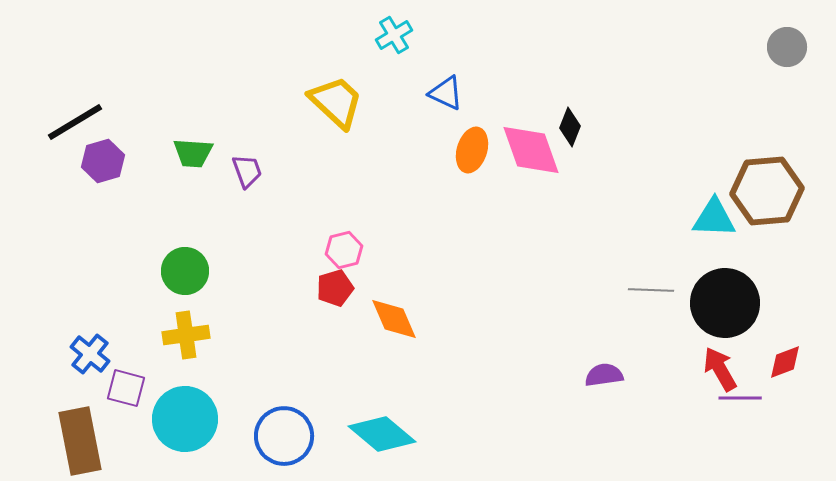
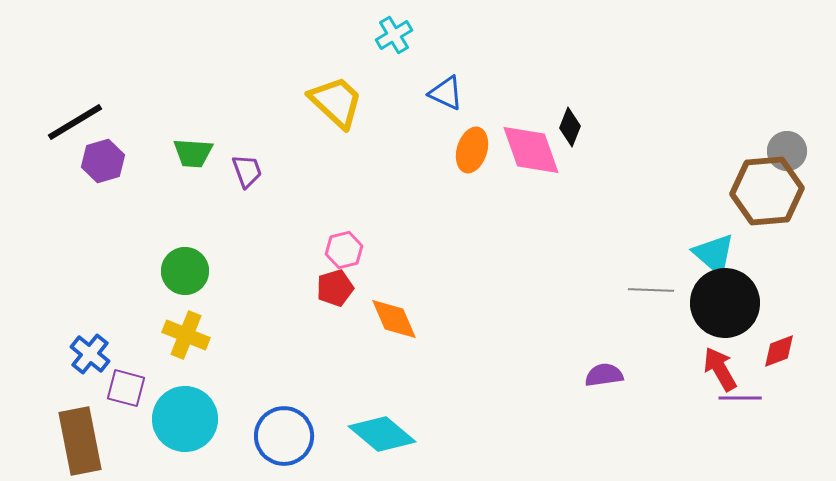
gray circle: moved 104 px down
cyan triangle: moved 36 px down; rotated 39 degrees clockwise
yellow cross: rotated 30 degrees clockwise
red diamond: moved 6 px left, 11 px up
